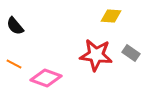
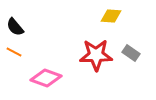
black semicircle: moved 1 px down
red star: rotated 8 degrees counterclockwise
orange line: moved 12 px up
